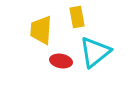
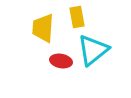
yellow trapezoid: moved 2 px right, 2 px up
cyan triangle: moved 2 px left, 2 px up
